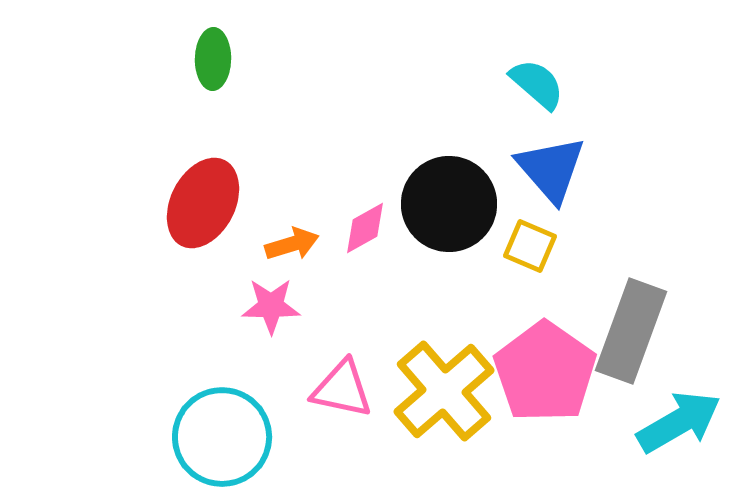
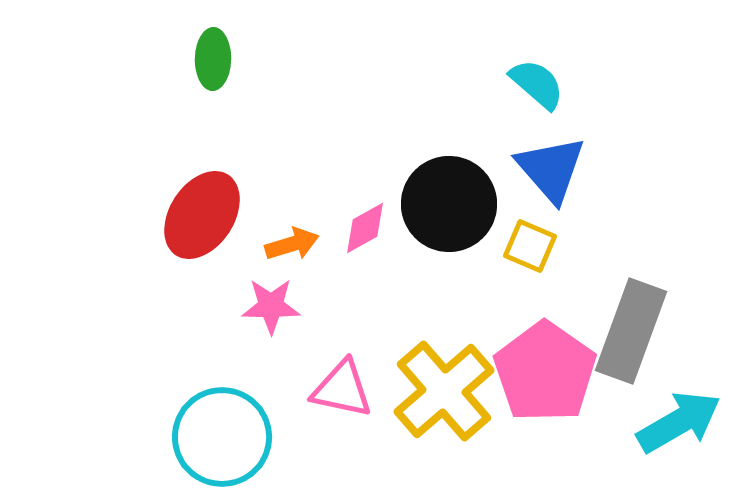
red ellipse: moved 1 px left, 12 px down; rotated 6 degrees clockwise
